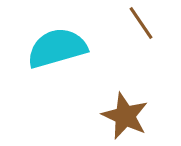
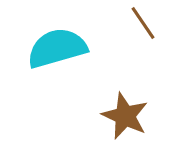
brown line: moved 2 px right
